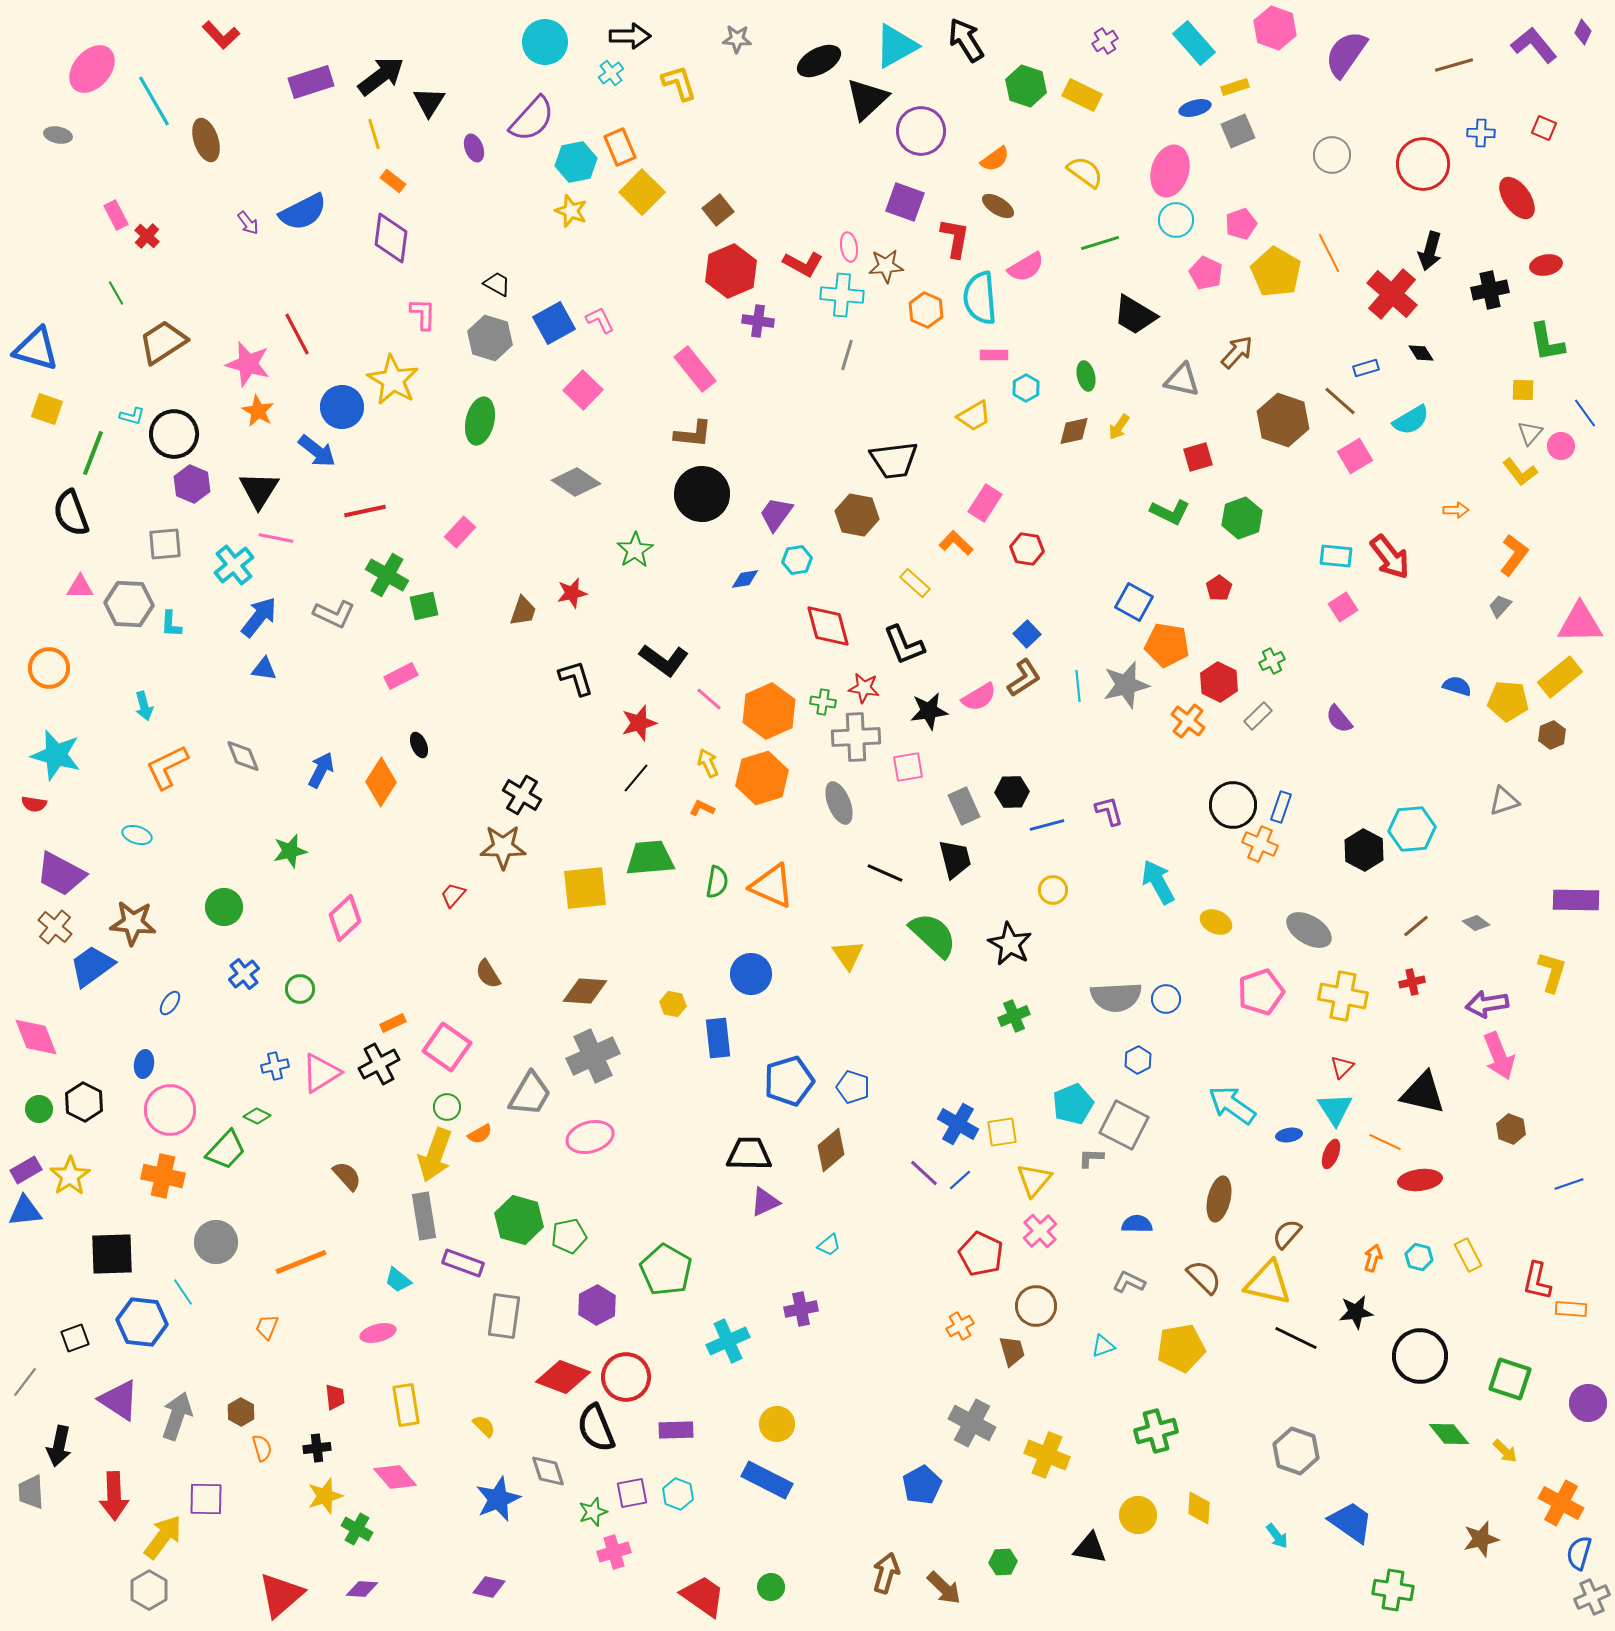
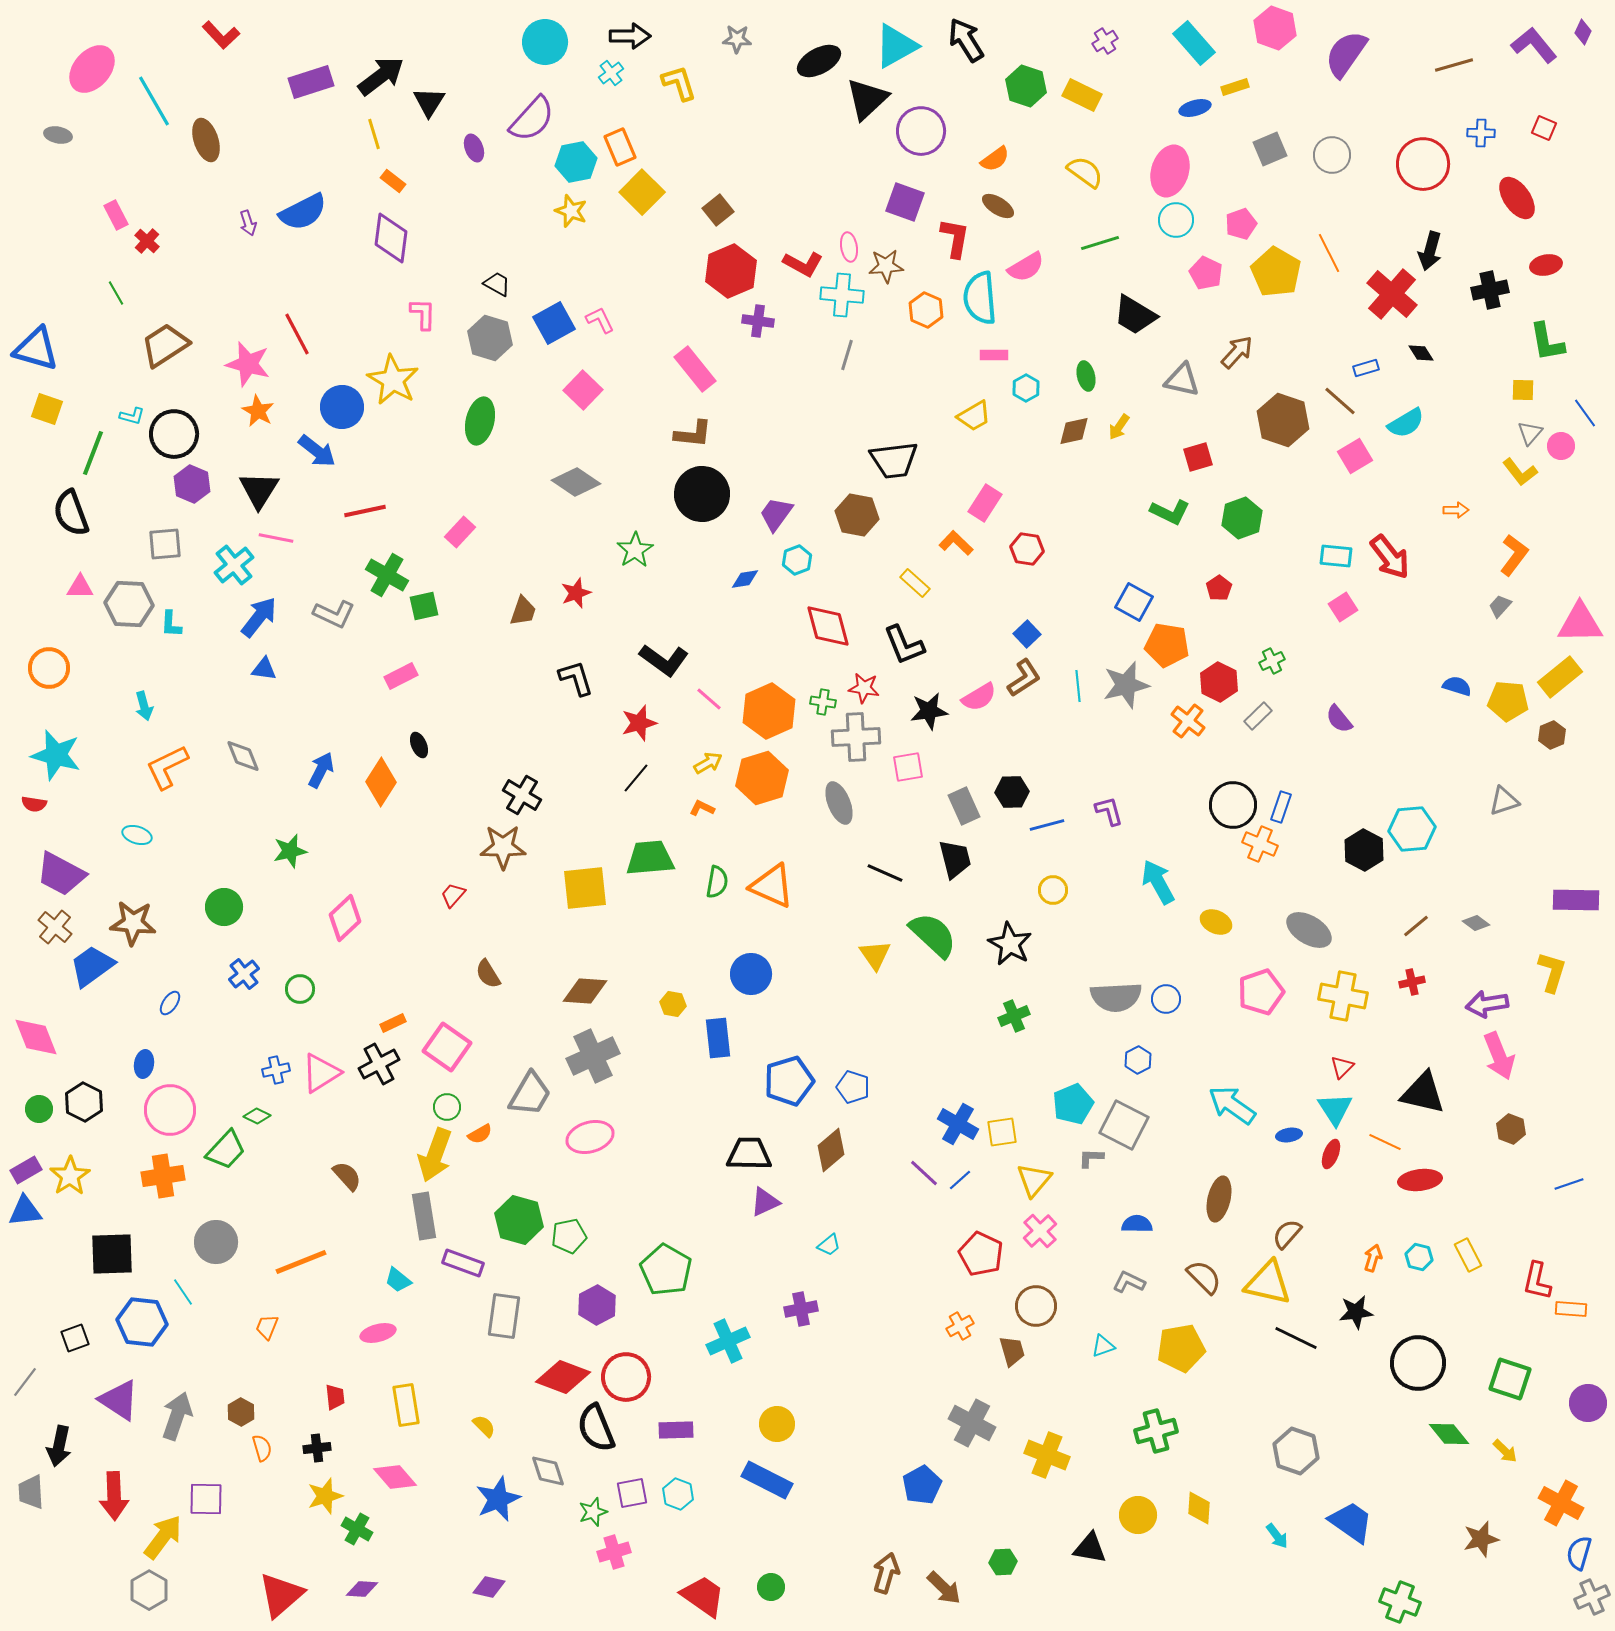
gray square at (1238, 131): moved 32 px right, 18 px down
purple arrow at (248, 223): rotated 20 degrees clockwise
red cross at (147, 236): moved 5 px down
brown trapezoid at (163, 342): moved 2 px right, 3 px down
cyan semicircle at (1411, 420): moved 5 px left, 3 px down
cyan hexagon at (797, 560): rotated 12 degrees counterclockwise
red star at (572, 593): moved 4 px right; rotated 8 degrees counterclockwise
yellow arrow at (708, 763): rotated 84 degrees clockwise
yellow triangle at (848, 955): moved 27 px right
blue cross at (275, 1066): moved 1 px right, 4 px down
orange cross at (163, 1176): rotated 21 degrees counterclockwise
black circle at (1420, 1356): moved 2 px left, 7 px down
green cross at (1393, 1590): moved 7 px right, 12 px down; rotated 12 degrees clockwise
